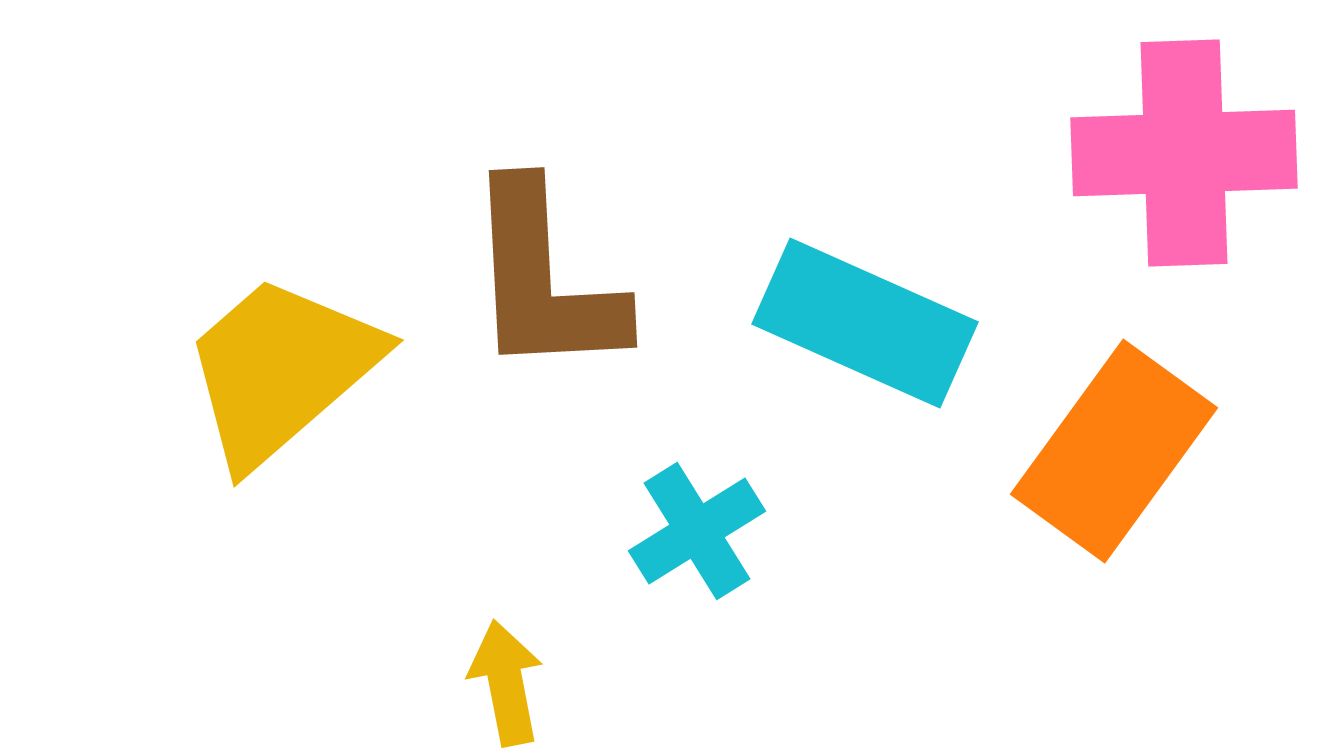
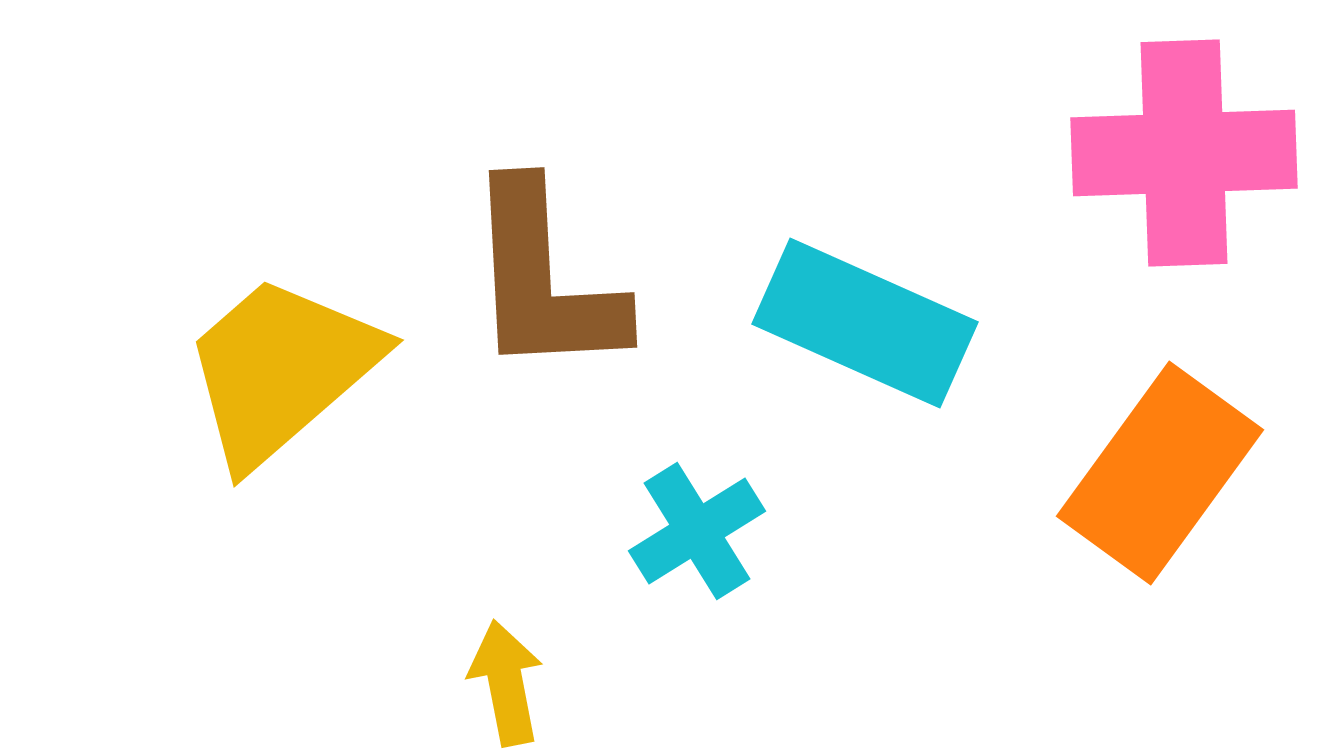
orange rectangle: moved 46 px right, 22 px down
